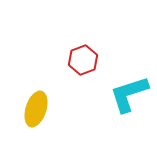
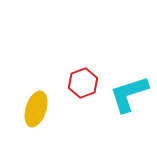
red hexagon: moved 23 px down
